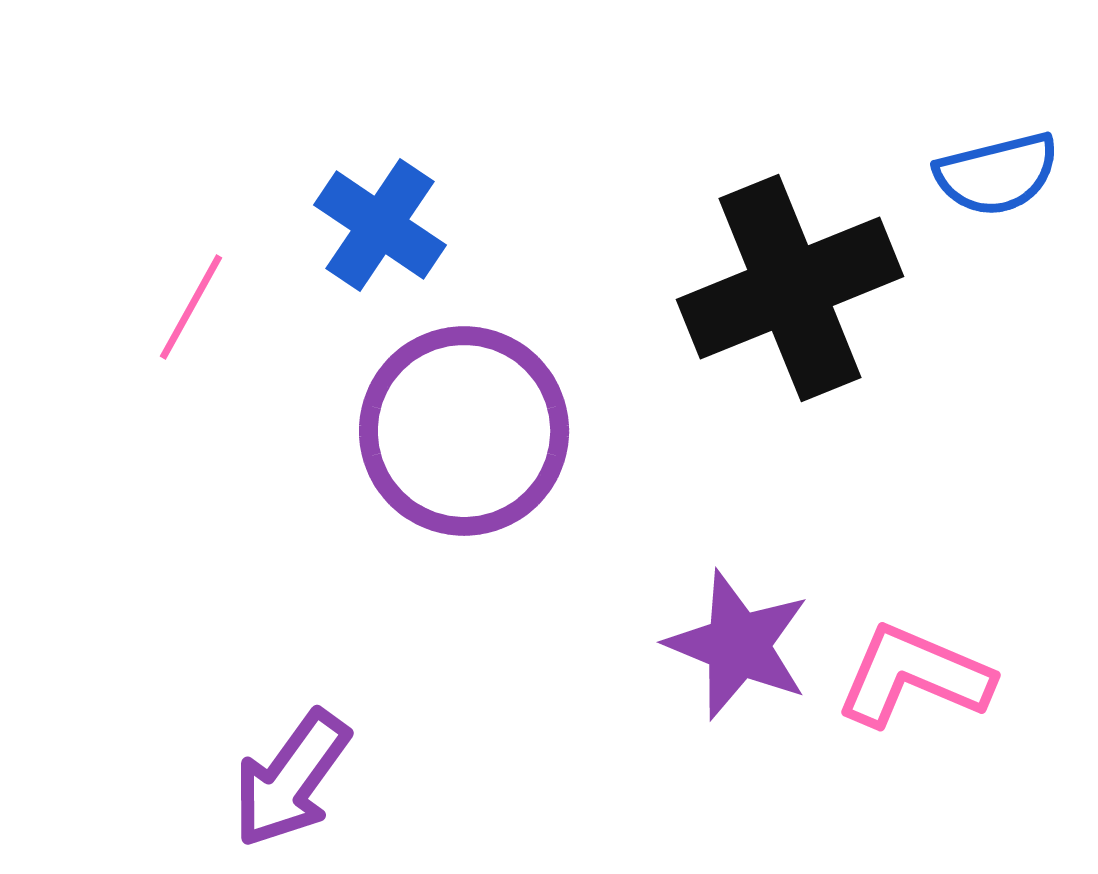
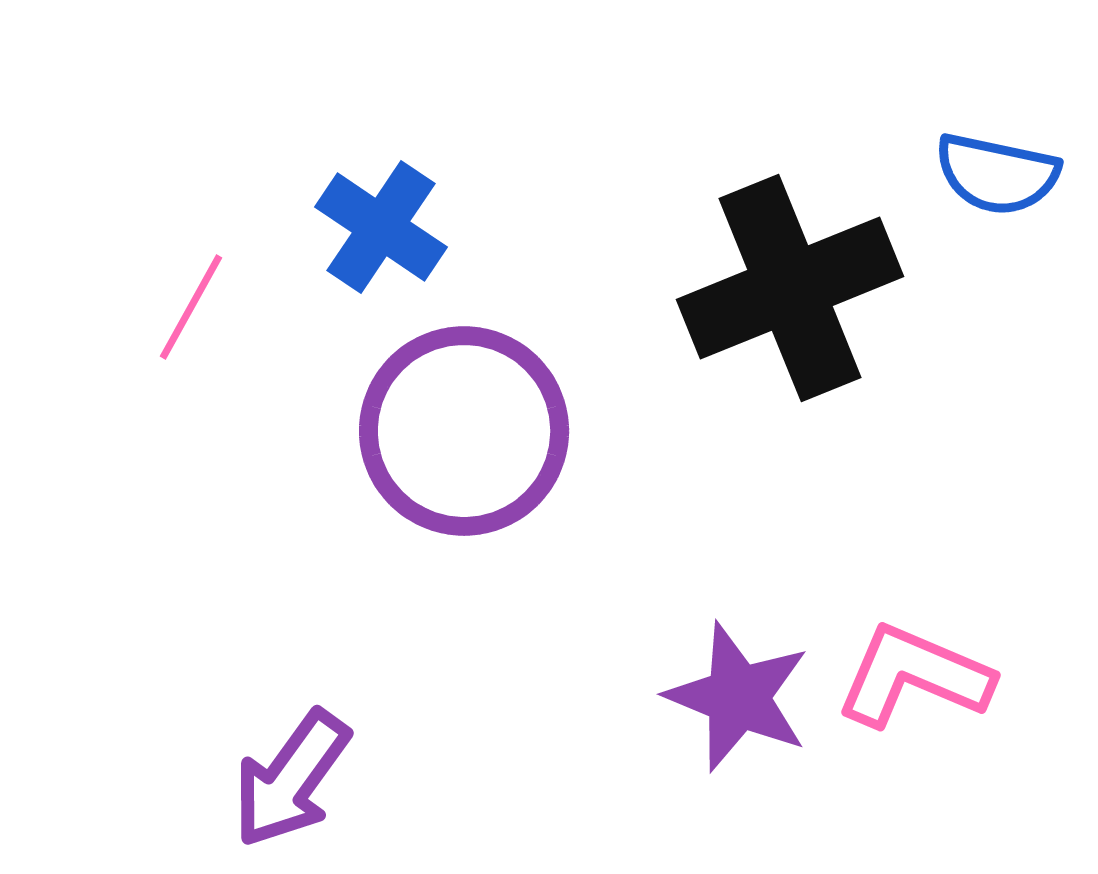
blue semicircle: rotated 26 degrees clockwise
blue cross: moved 1 px right, 2 px down
purple star: moved 52 px down
